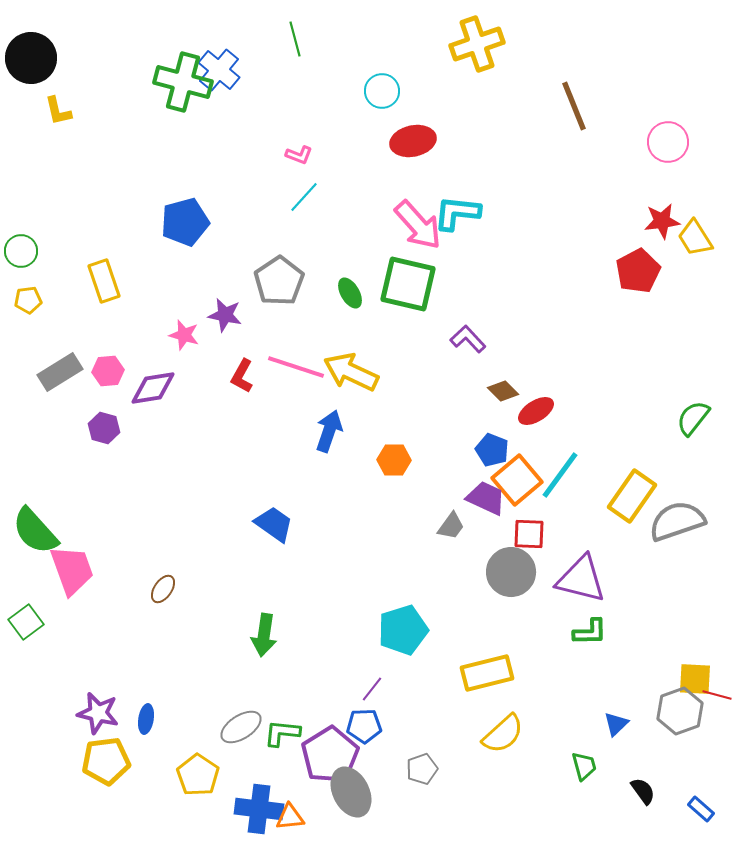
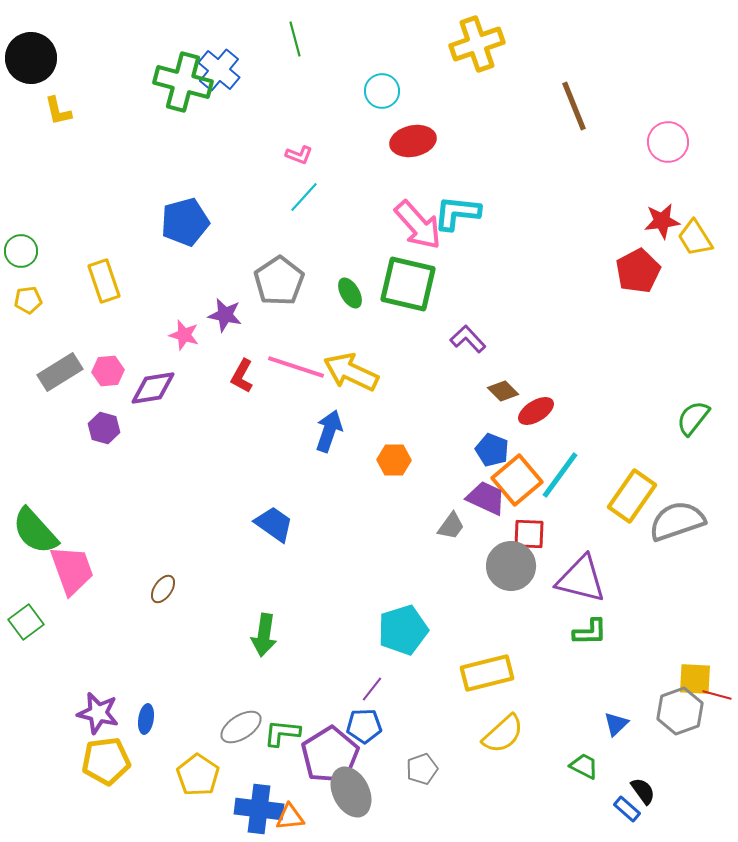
gray circle at (511, 572): moved 6 px up
green trapezoid at (584, 766): rotated 48 degrees counterclockwise
blue rectangle at (701, 809): moved 74 px left
